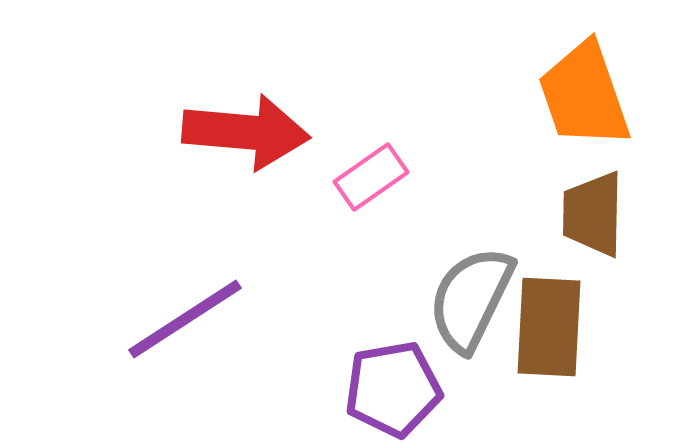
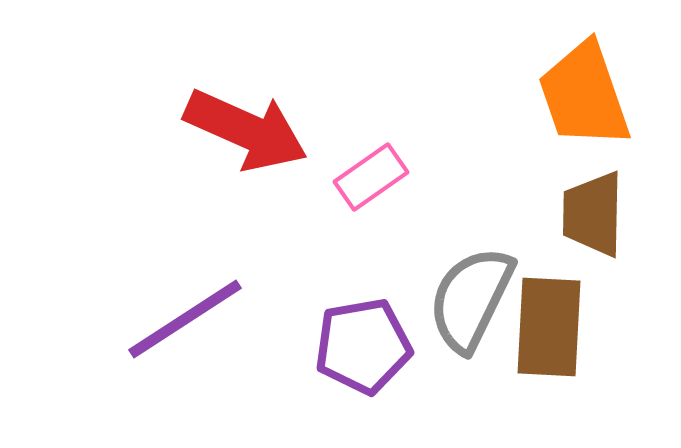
red arrow: moved 2 px up; rotated 19 degrees clockwise
purple pentagon: moved 30 px left, 43 px up
